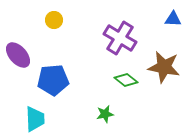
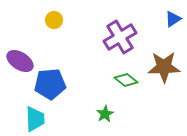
blue triangle: rotated 36 degrees counterclockwise
purple cross: moved 1 px up; rotated 28 degrees clockwise
purple ellipse: moved 2 px right, 6 px down; rotated 16 degrees counterclockwise
brown star: rotated 12 degrees counterclockwise
blue pentagon: moved 3 px left, 4 px down
green star: rotated 18 degrees counterclockwise
